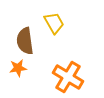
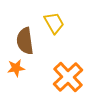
orange star: moved 2 px left
orange cross: rotated 16 degrees clockwise
